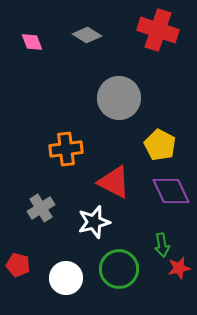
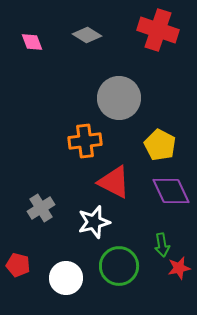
orange cross: moved 19 px right, 8 px up
green circle: moved 3 px up
